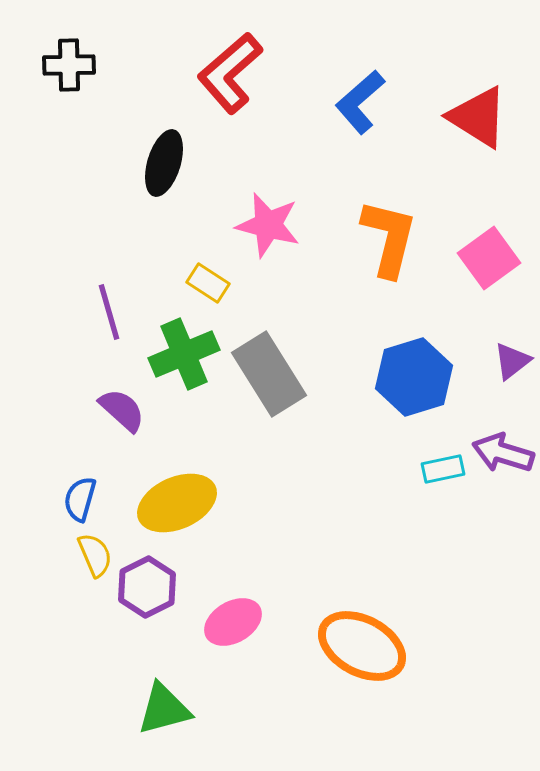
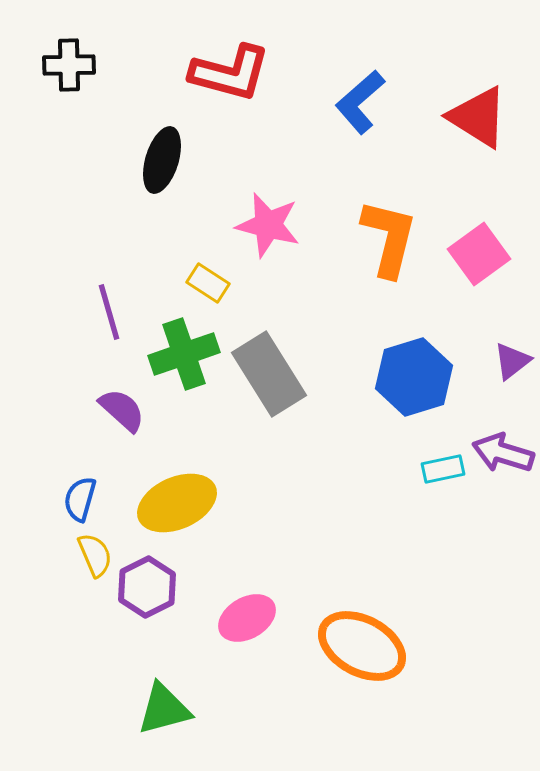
red L-shape: rotated 124 degrees counterclockwise
black ellipse: moved 2 px left, 3 px up
pink square: moved 10 px left, 4 px up
green cross: rotated 4 degrees clockwise
pink ellipse: moved 14 px right, 4 px up
